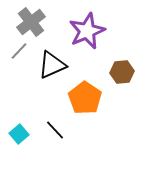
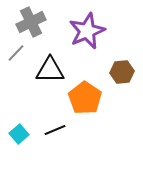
gray cross: rotated 12 degrees clockwise
gray line: moved 3 px left, 2 px down
black triangle: moved 2 px left, 5 px down; rotated 24 degrees clockwise
black line: rotated 70 degrees counterclockwise
